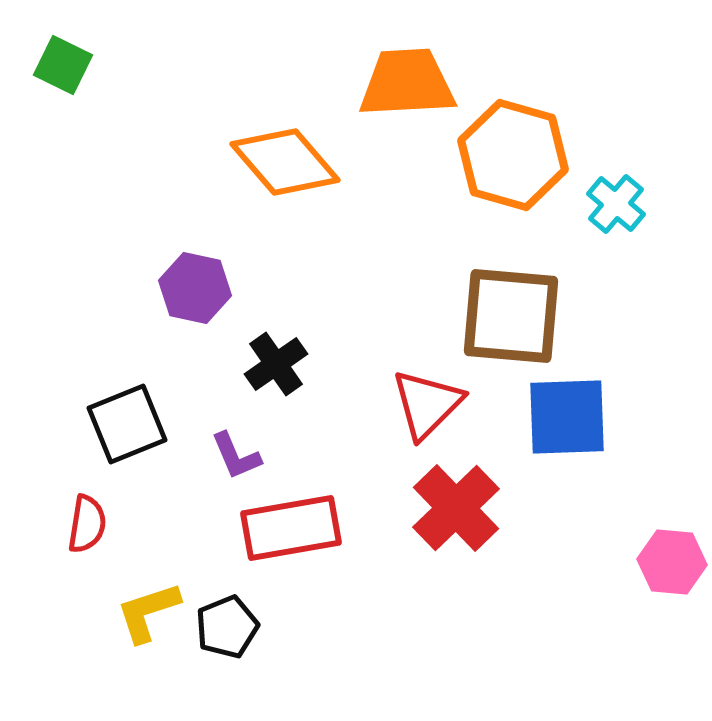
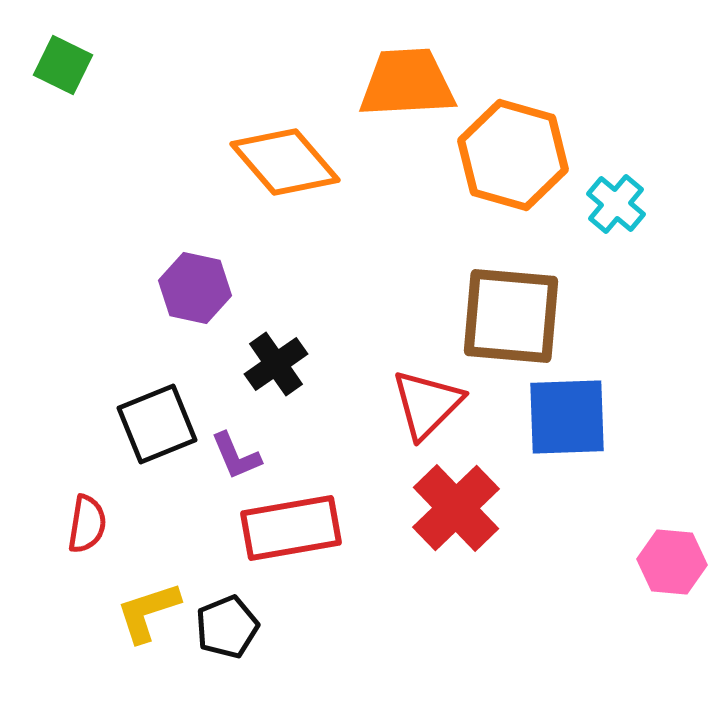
black square: moved 30 px right
